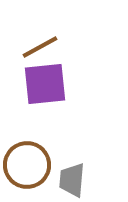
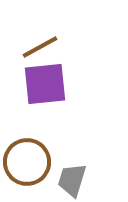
brown circle: moved 3 px up
gray trapezoid: rotated 12 degrees clockwise
